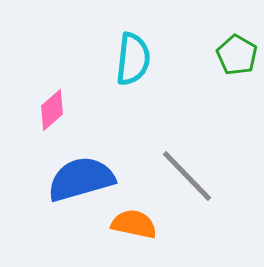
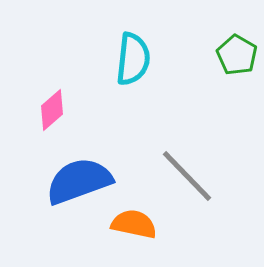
blue semicircle: moved 2 px left, 2 px down; rotated 4 degrees counterclockwise
